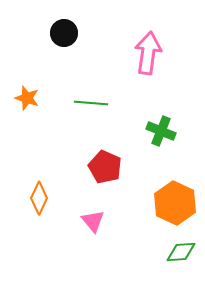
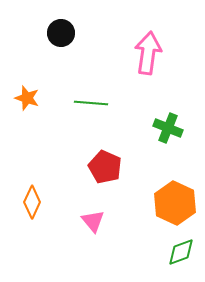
black circle: moved 3 px left
green cross: moved 7 px right, 3 px up
orange diamond: moved 7 px left, 4 px down
green diamond: rotated 16 degrees counterclockwise
